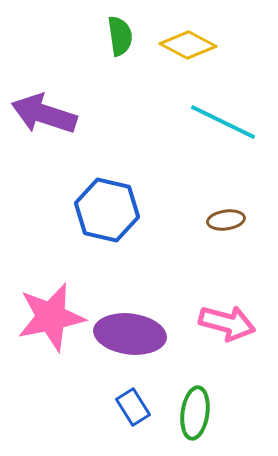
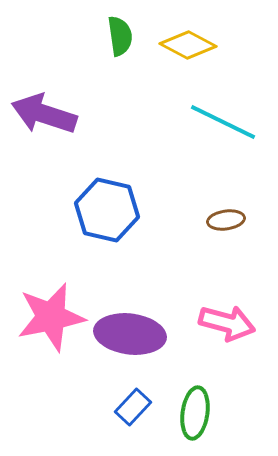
blue rectangle: rotated 75 degrees clockwise
